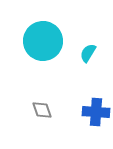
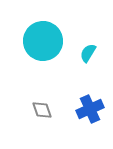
blue cross: moved 6 px left, 3 px up; rotated 28 degrees counterclockwise
